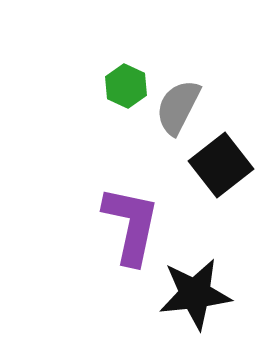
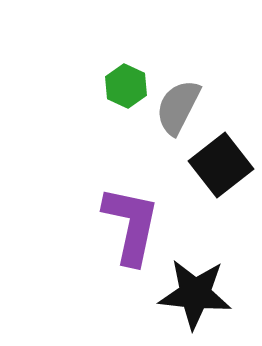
black star: rotated 12 degrees clockwise
